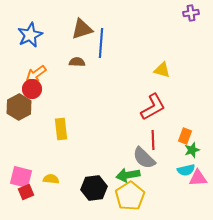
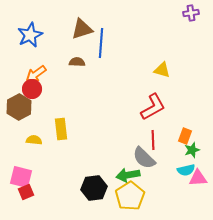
yellow semicircle: moved 17 px left, 39 px up
